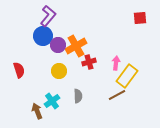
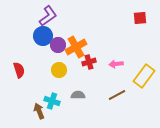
purple L-shape: rotated 15 degrees clockwise
orange cross: moved 1 px down
pink arrow: moved 1 px down; rotated 104 degrees counterclockwise
yellow circle: moved 1 px up
yellow rectangle: moved 17 px right
gray semicircle: moved 1 px up; rotated 88 degrees counterclockwise
cyan cross: rotated 35 degrees counterclockwise
brown arrow: moved 2 px right
